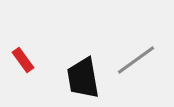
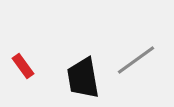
red rectangle: moved 6 px down
